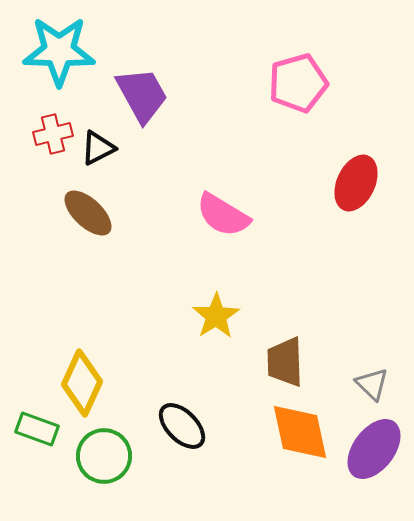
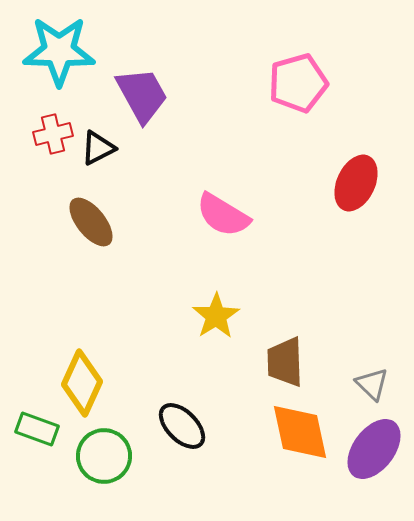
brown ellipse: moved 3 px right, 9 px down; rotated 8 degrees clockwise
